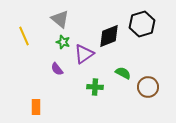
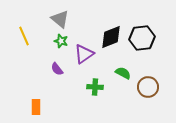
black hexagon: moved 14 px down; rotated 10 degrees clockwise
black diamond: moved 2 px right, 1 px down
green star: moved 2 px left, 1 px up
